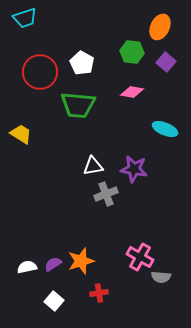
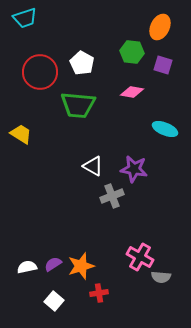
purple square: moved 3 px left, 3 px down; rotated 24 degrees counterclockwise
white triangle: rotated 40 degrees clockwise
gray cross: moved 6 px right, 2 px down
orange star: moved 5 px down
